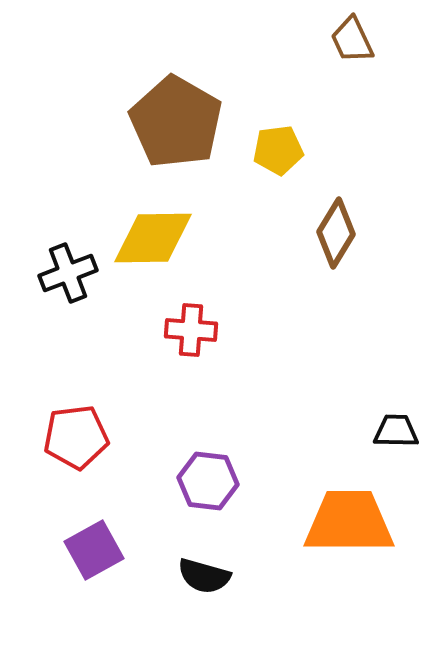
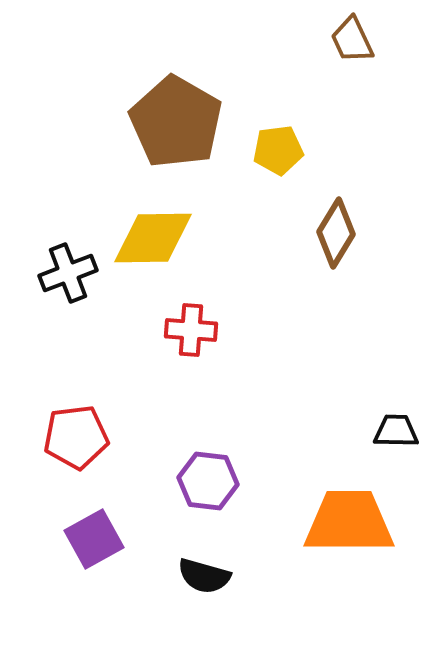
purple square: moved 11 px up
